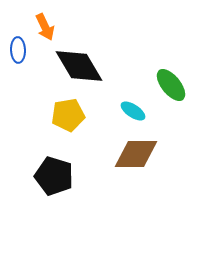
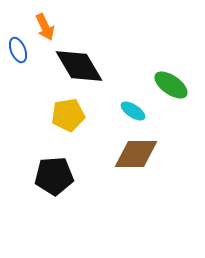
blue ellipse: rotated 20 degrees counterclockwise
green ellipse: rotated 16 degrees counterclockwise
black pentagon: rotated 21 degrees counterclockwise
